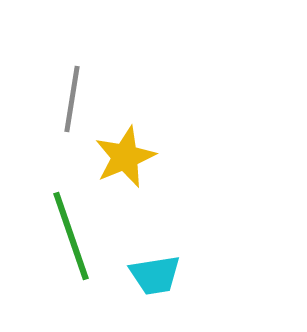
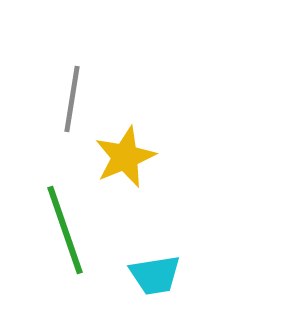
green line: moved 6 px left, 6 px up
